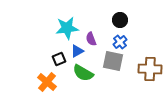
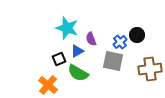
black circle: moved 17 px right, 15 px down
cyan star: rotated 25 degrees clockwise
brown cross: rotated 10 degrees counterclockwise
green semicircle: moved 5 px left
orange cross: moved 1 px right, 3 px down
